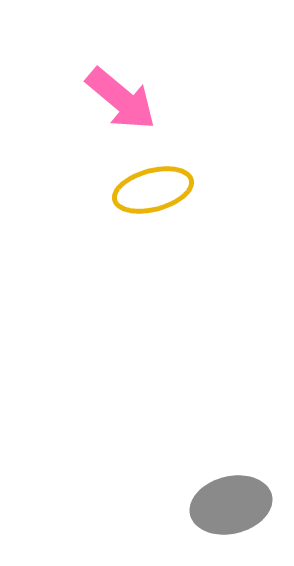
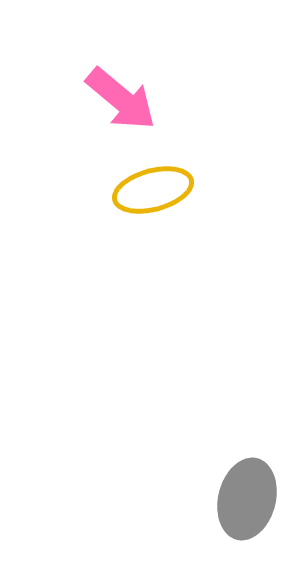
gray ellipse: moved 16 px right, 6 px up; rotated 62 degrees counterclockwise
